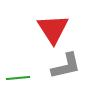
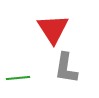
gray L-shape: moved 2 px down; rotated 112 degrees clockwise
